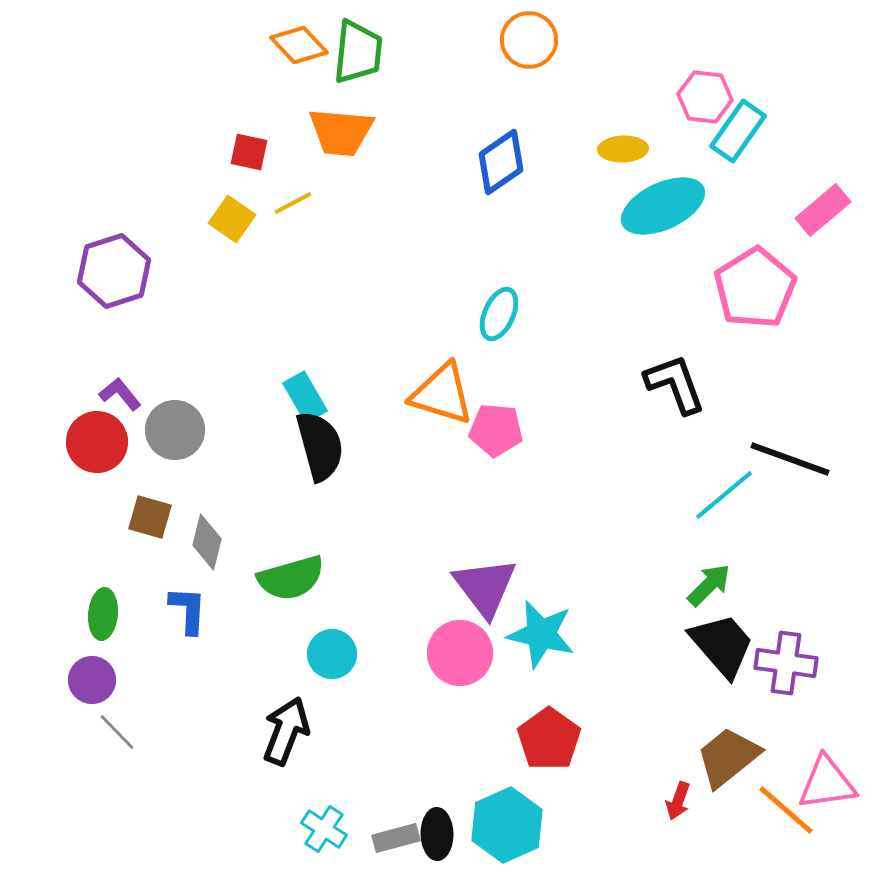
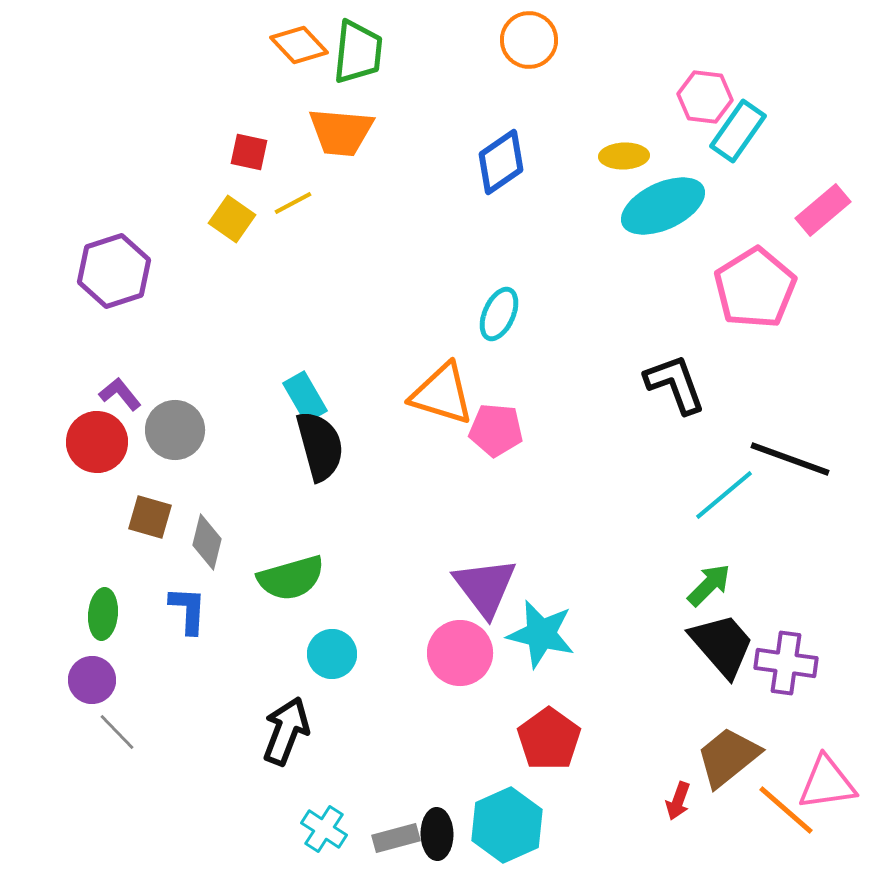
yellow ellipse at (623, 149): moved 1 px right, 7 px down
